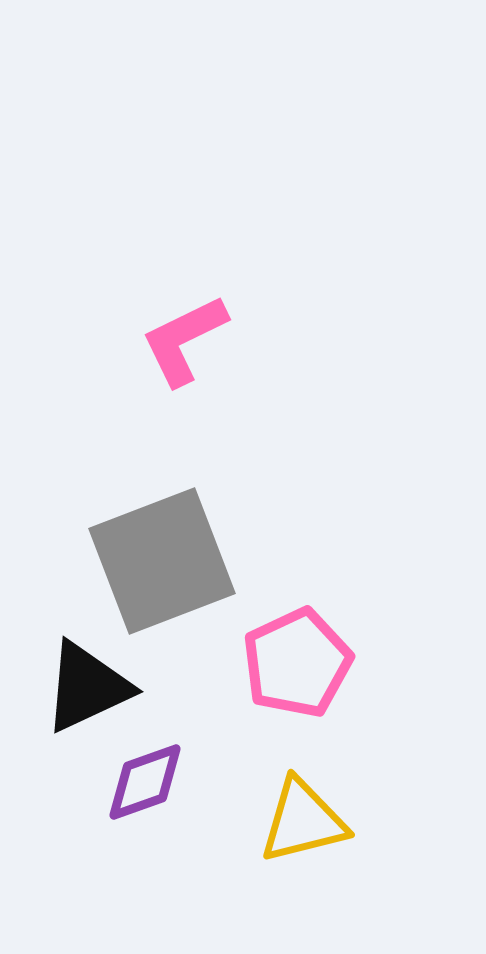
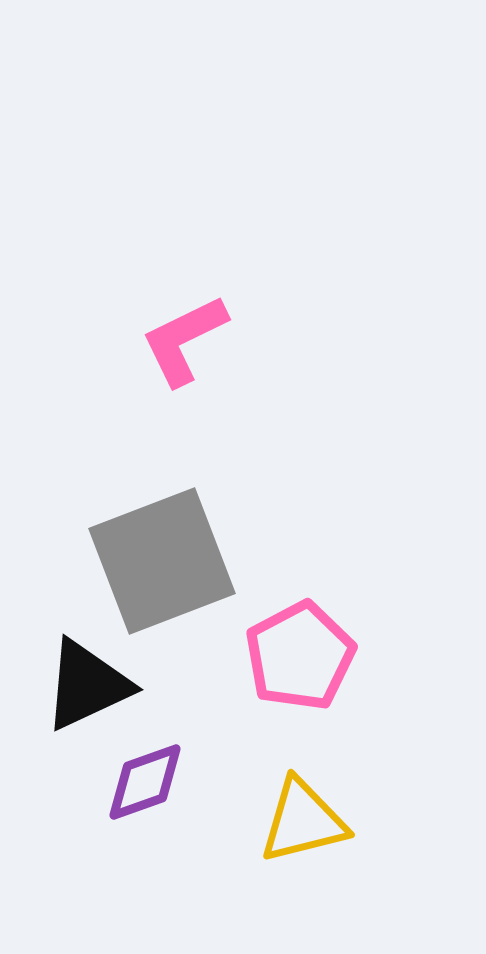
pink pentagon: moved 3 px right, 7 px up; rotated 3 degrees counterclockwise
black triangle: moved 2 px up
